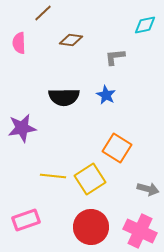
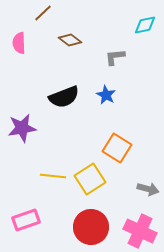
brown diamond: moved 1 px left; rotated 30 degrees clockwise
black semicircle: rotated 20 degrees counterclockwise
